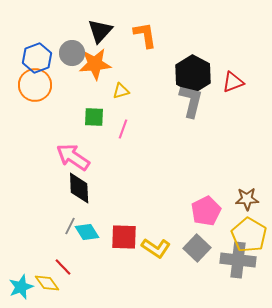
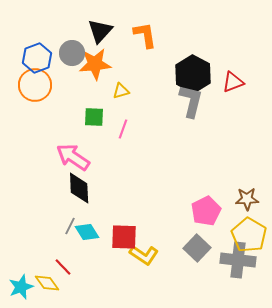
yellow L-shape: moved 12 px left, 7 px down
